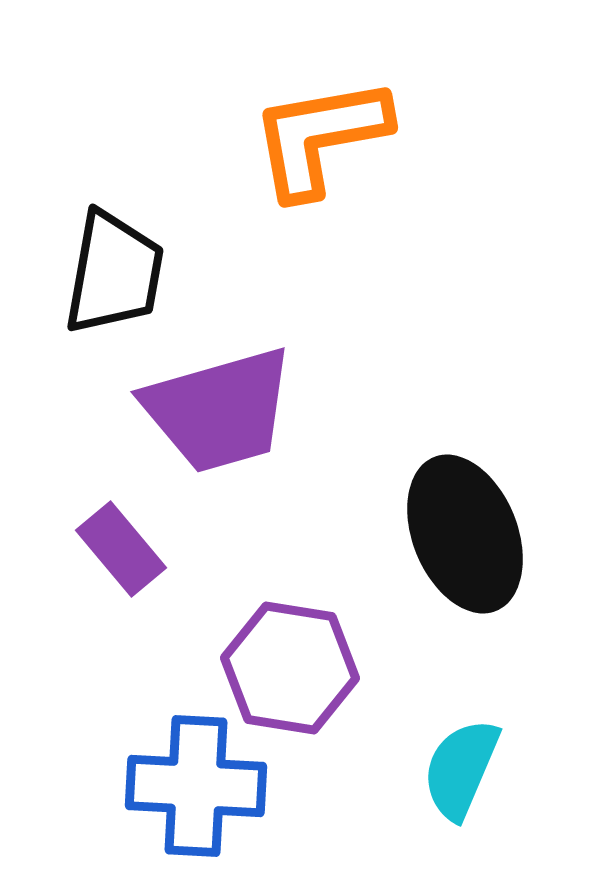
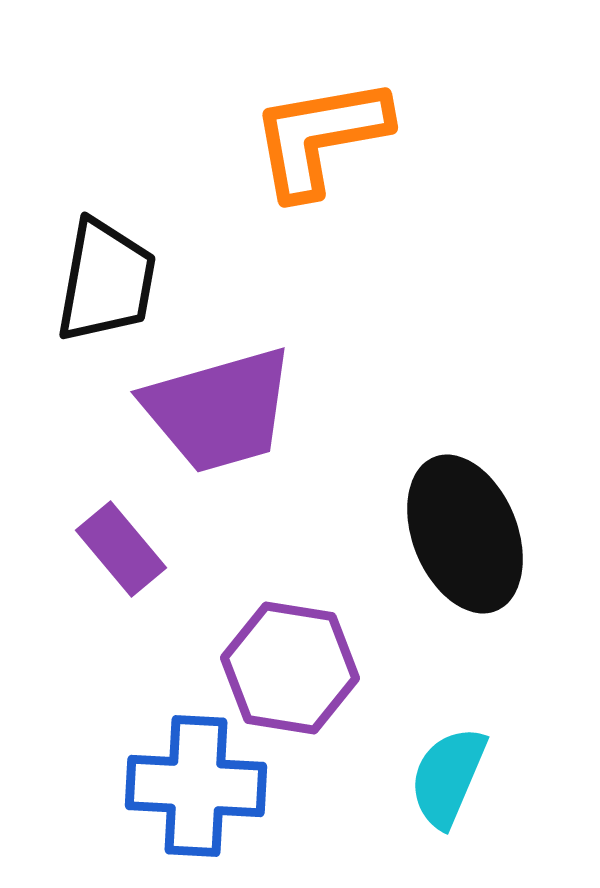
black trapezoid: moved 8 px left, 8 px down
cyan semicircle: moved 13 px left, 8 px down
